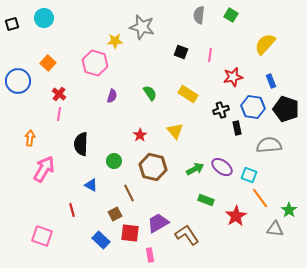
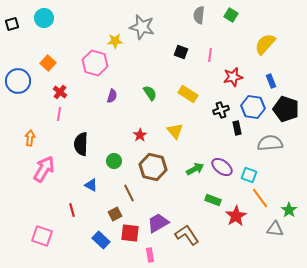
red cross at (59, 94): moved 1 px right, 2 px up
gray semicircle at (269, 145): moved 1 px right, 2 px up
green rectangle at (206, 200): moved 7 px right
